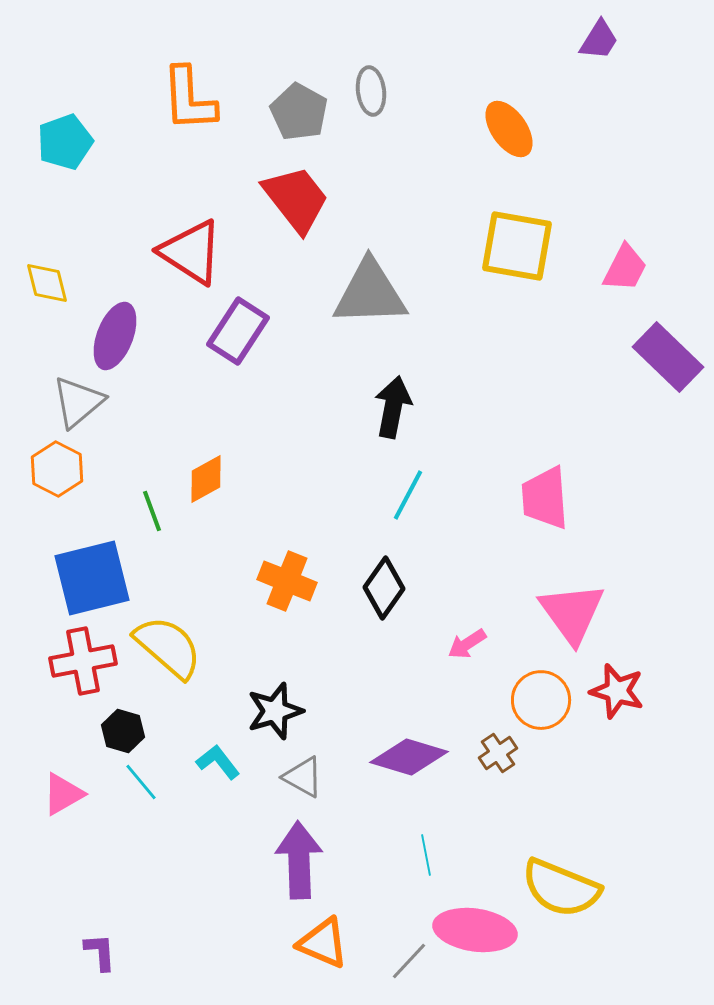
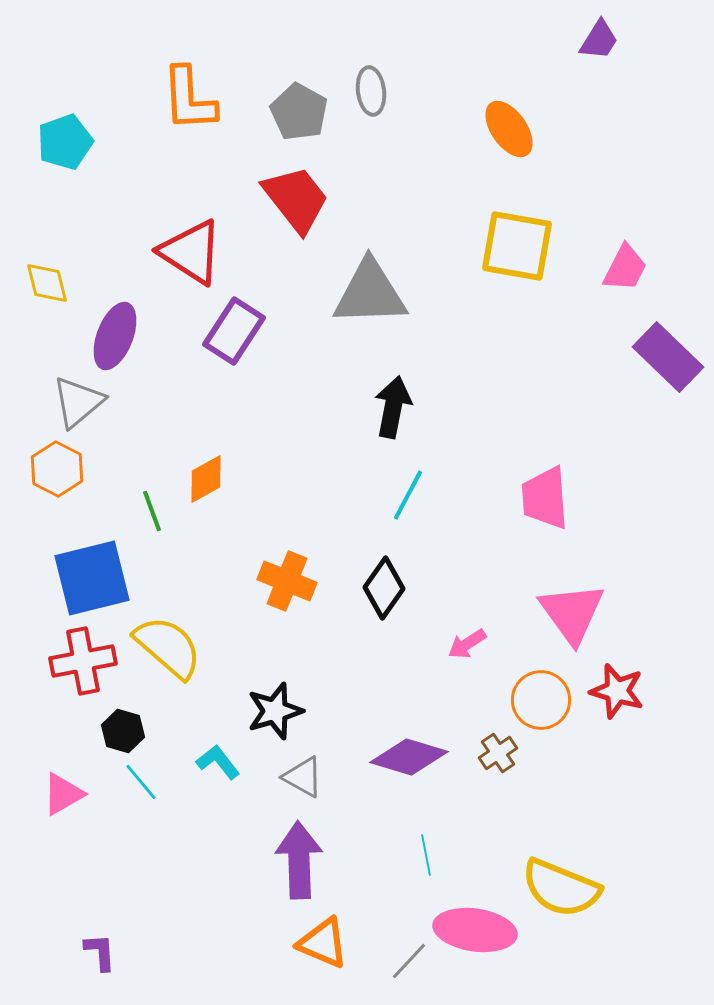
purple rectangle at (238, 331): moved 4 px left
